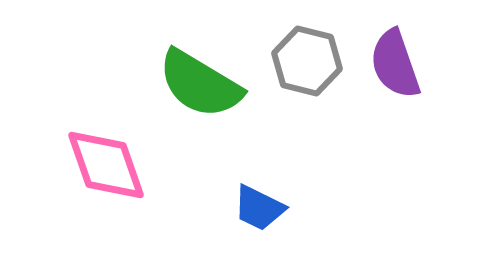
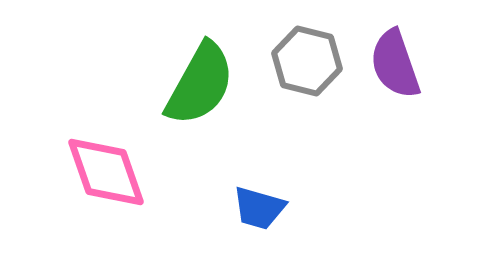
green semicircle: rotated 92 degrees counterclockwise
pink diamond: moved 7 px down
blue trapezoid: rotated 10 degrees counterclockwise
